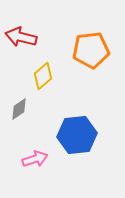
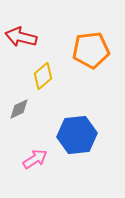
gray diamond: rotated 10 degrees clockwise
pink arrow: rotated 15 degrees counterclockwise
